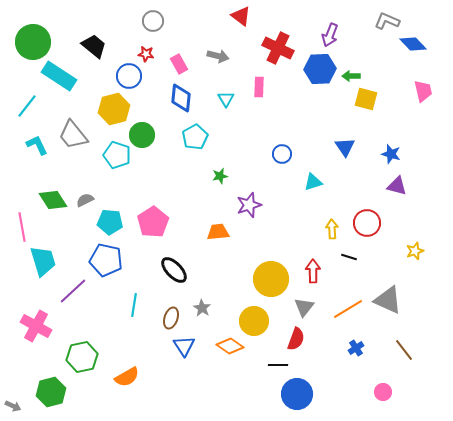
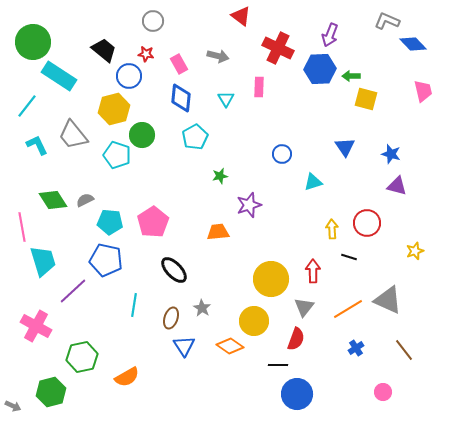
black trapezoid at (94, 46): moved 10 px right, 4 px down
